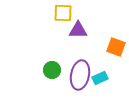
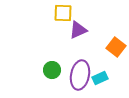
purple triangle: rotated 24 degrees counterclockwise
orange square: rotated 18 degrees clockwise
